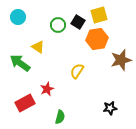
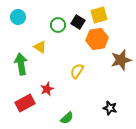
yellow triangle: moved 2 px right
green arrow: moved 1 px right, 1 px down; rotated 45 degrees clockwise
black star: rotated 24 degrees clockwise
green semicircle: moved 7 px right, 1 px down; rotated 32 degrees clockwise
